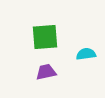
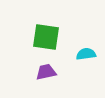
green square: moved 1 px right; rotated 12 degrees clockwise
